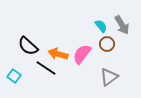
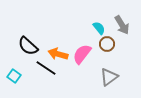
cyan semicircle: moved 2 px left, 2 px down
